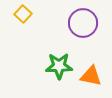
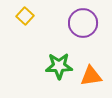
yellow square: moved 2 px right, 2 px down
orange triangle: rotated 20 degrees counterclockwise
